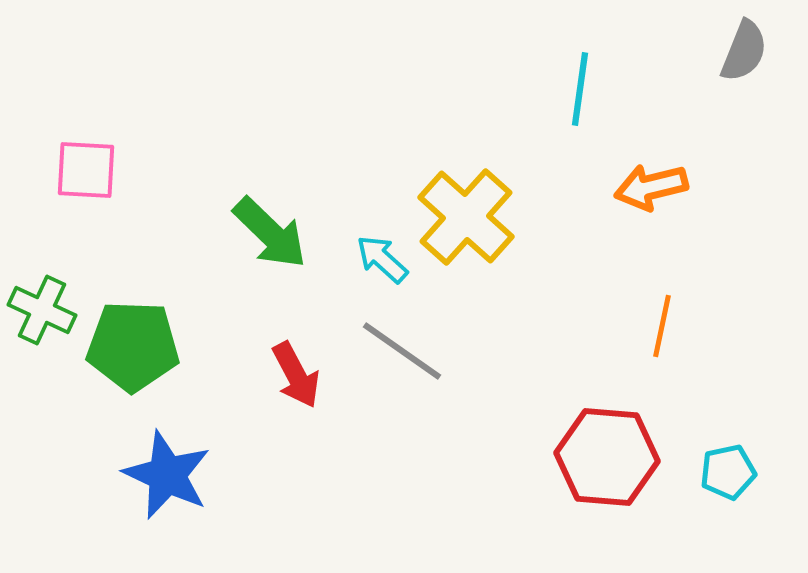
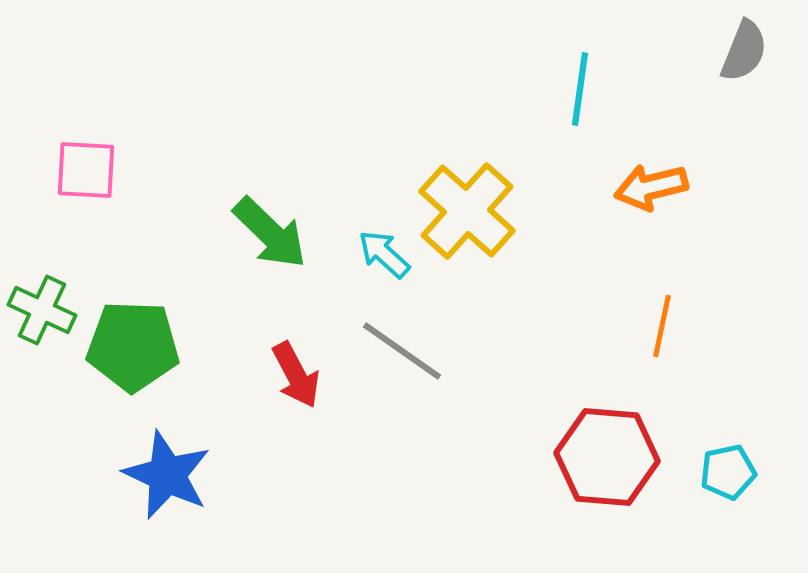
yellow cross: moved 1 px right, 6 px up
cyan arrow: moved 2 px right, 5 px up
